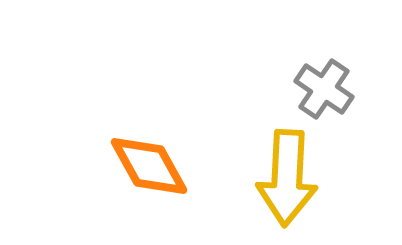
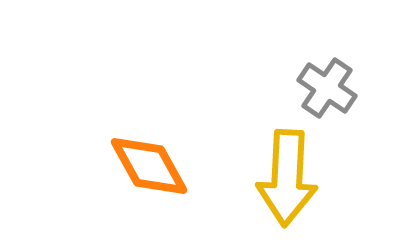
gray cross: moved 3 px right, 1 px up
